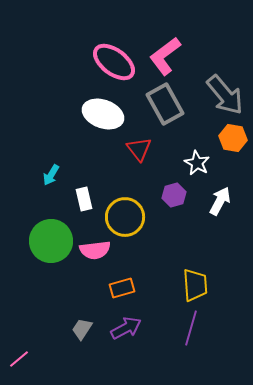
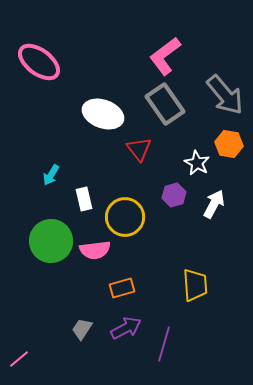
pink ellipse: moved 75 px left
gray rectangle: rotated 6 degrees counterclockwise
orange hexagon: moved 4 px left, 6 px down
white arrow: moved 6 px left, 3 px down
purple line: moved 27 px left, 16 px down
